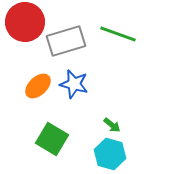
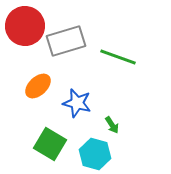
red circle: moved 4 px down
green line: moved 23 px down
blue star: moved 3 px right, 19 px down
green arrow: rotated 18 degrees clockwise
green square: moved 2 px left, 5 px down
cyan hexagon: moved 15 px left
